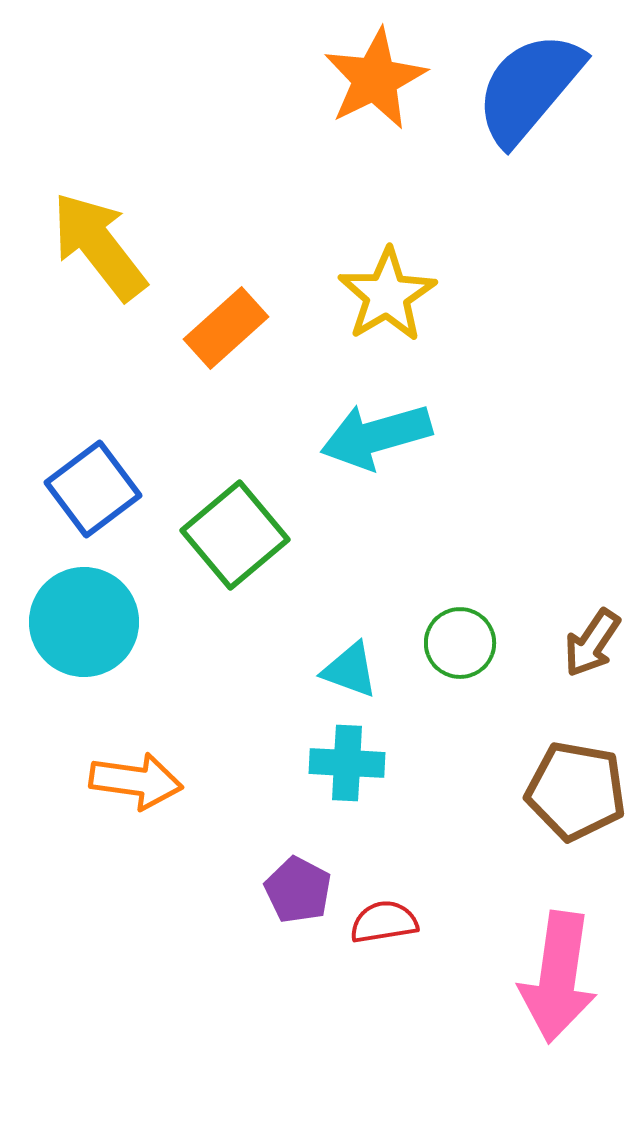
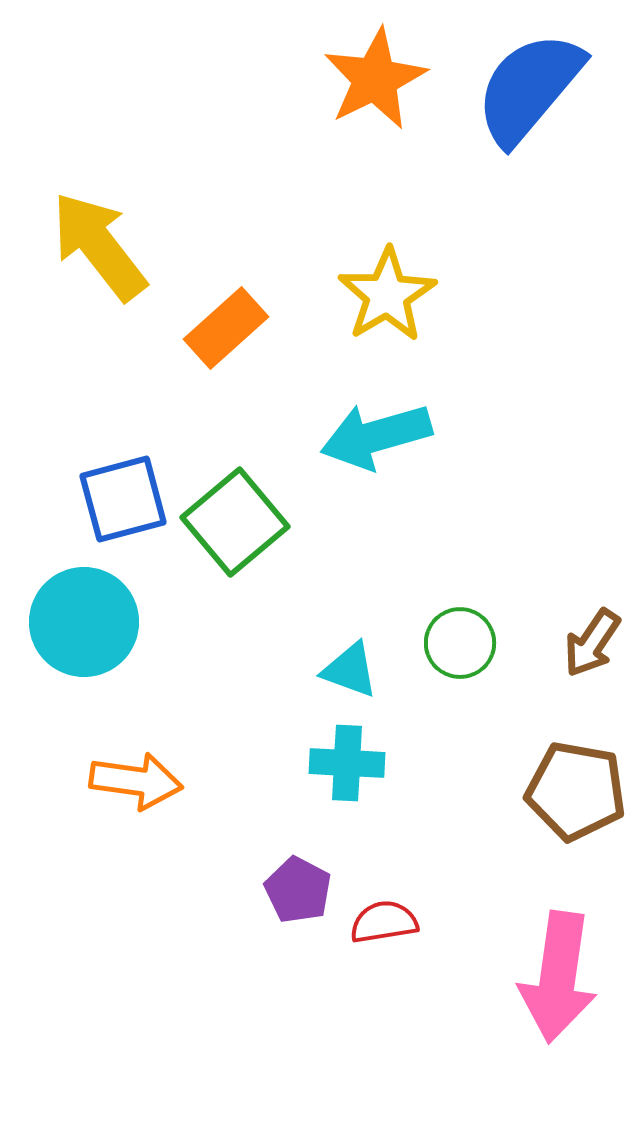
blue square: moved 30 px right, 10 px down; rotated 22 degrees clockwise
green square: moved 13 px up
